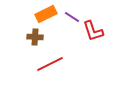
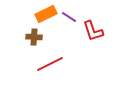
purple line: moved 3 px left
brown cross: moved 1 px left
